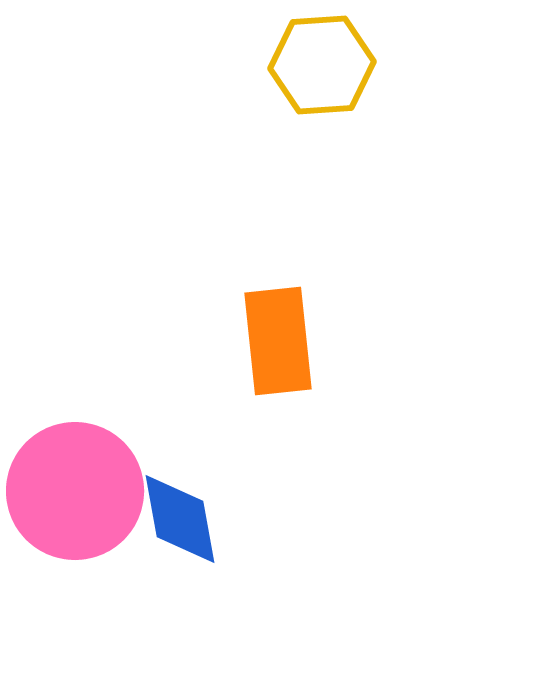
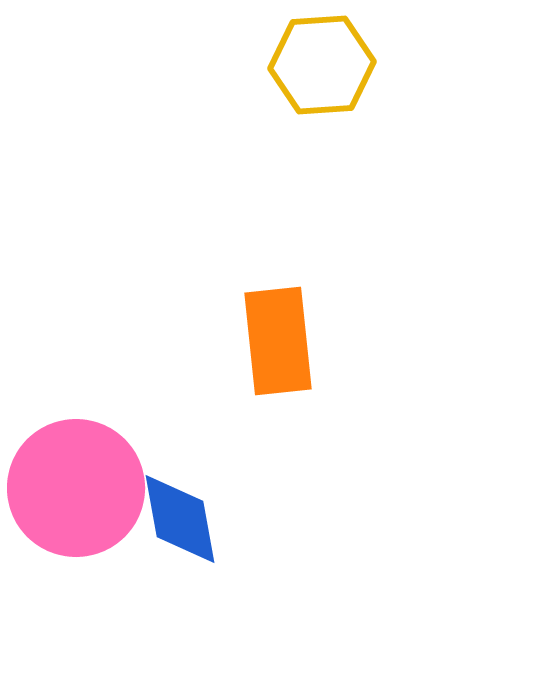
pink circle: moved 1 px right, 3 px up
